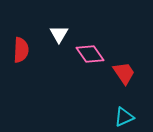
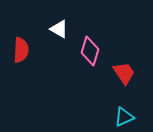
white triangle: moved 5 px up; rotated 30 degrees counterclockwise
pink diamond: moved 3 px up; rotated 52 degrees clockwise
